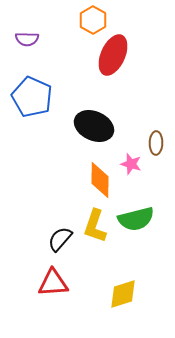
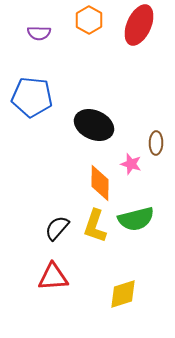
orange hexagon: moved 4 px left
purple semicircle: moved 12 px right, 6 px up
red ellipse: moved 26 px right, 30 px up
blue pentagon: rotated 18 degrees counterclockwise
black ellipse: moved 1 px up
orange diamond: moved 3 px down
black semicircle: moved 3 px left, 11 px up
red triangle: moved 6 px up
